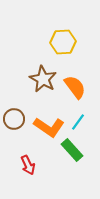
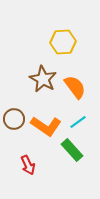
cyan line: rotated 18 degrees clockwise
orange L-shape: moved 3 px left, 1 px up
